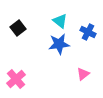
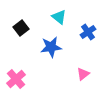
cyan triangle: moved 1 px left, 4 px up
black square: moved 3 px right
blue cross: rotated 28 degrees clockwise
blue star: moved 8 px left, 3 px down
